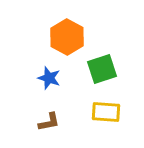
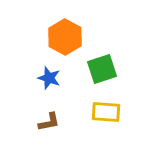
orange hexagon: moved 2 px left
